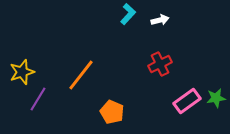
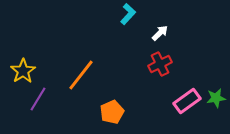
white arrow: moved 13 px down; rotated 30 degrees counterclockwise
yellow star: moved 1 px right, 1 px up; rotated 15 degrees counterclockwise
orange pentagon: rotated 25 degrees clockwise
